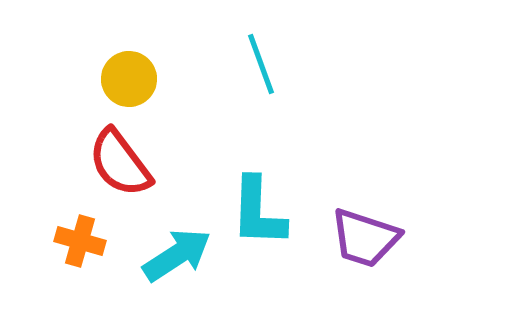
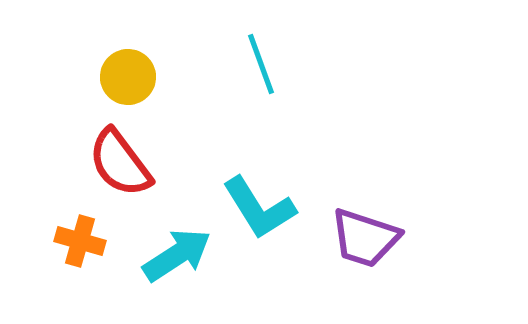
yellow circle: moved 1 px left, 2 px up
cyan L-shape: moved 1 px right, 4 px up; rotated 34 degrees counterclockwise
